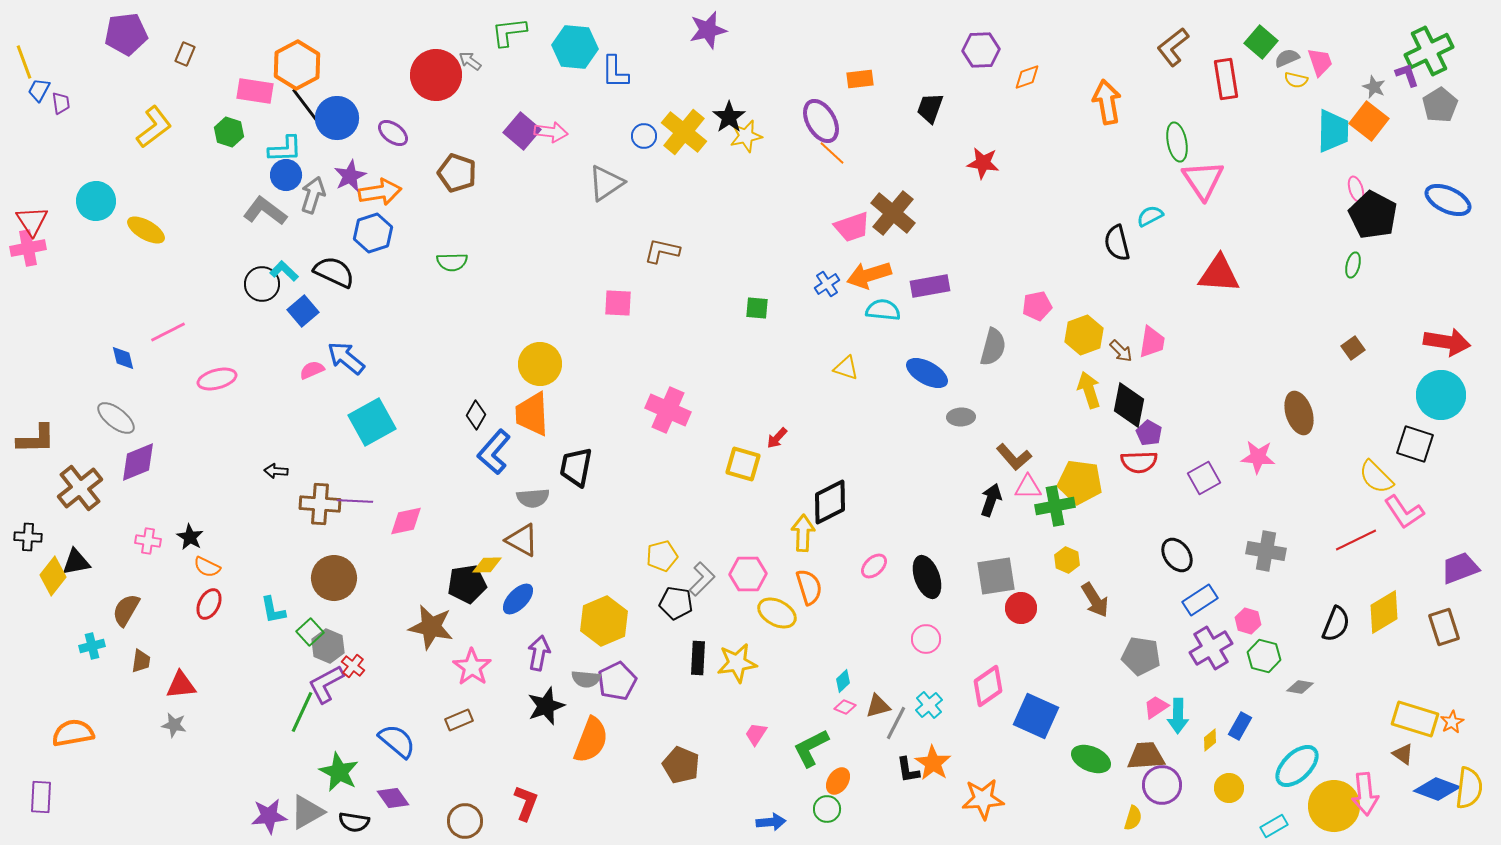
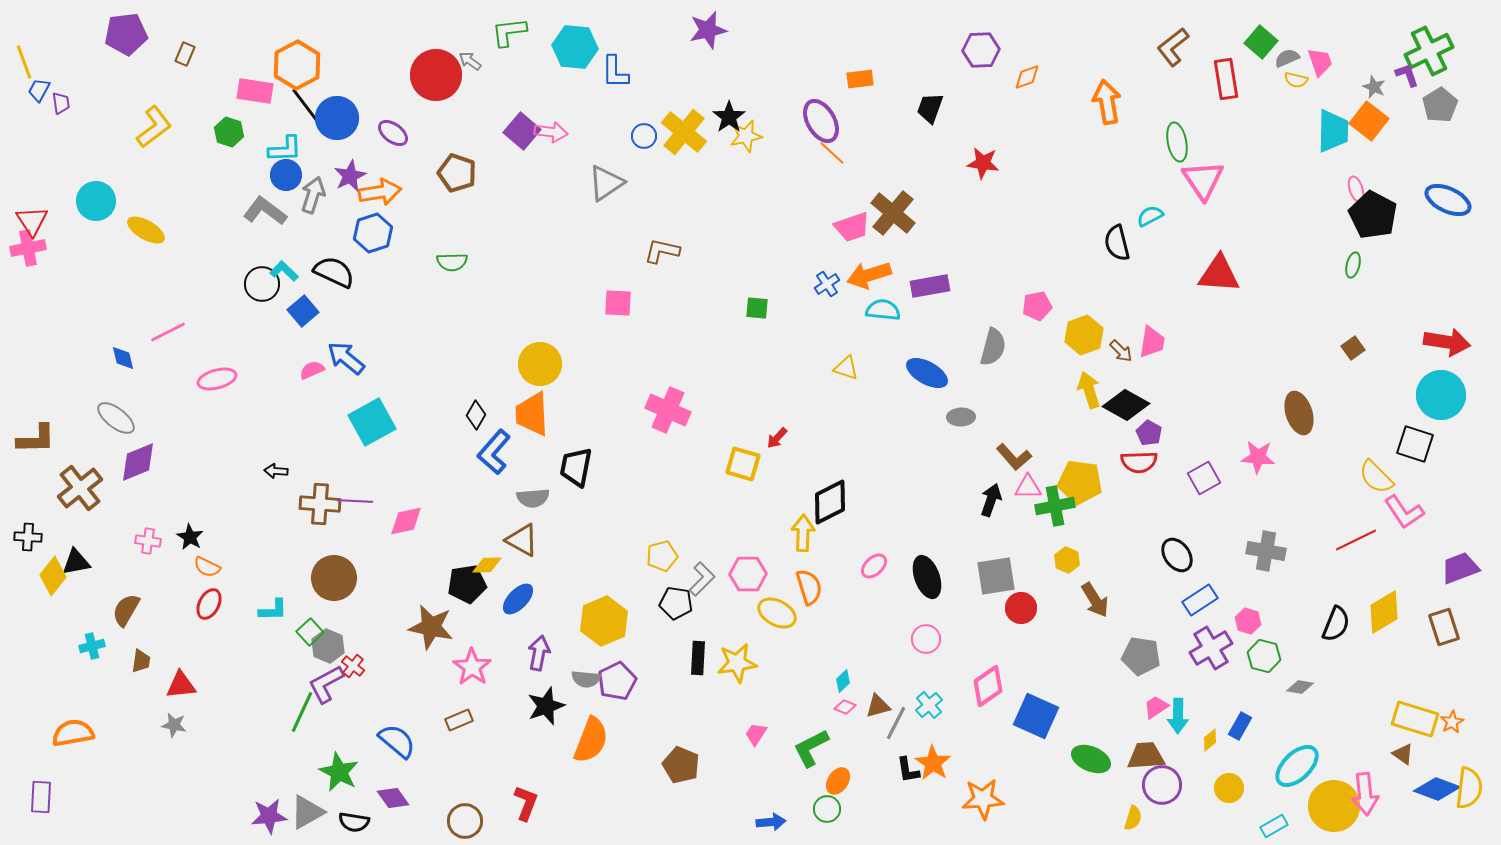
black diamond at (1129, 405): moved 3 px left; rotated 72 degrees counterclockwise
cyan L-shape at (273, 610): rotated 80 degrees counterclockwise
